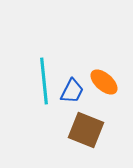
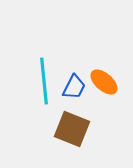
blue trapezoid: moved 2 px right, 4 px up
brown square: moved 14 px left, 1 px up
